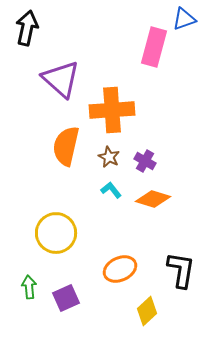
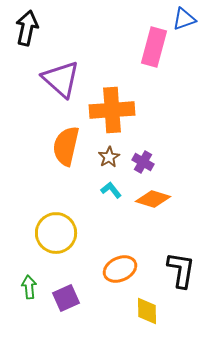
brown star: rotated 15 degrees clockwise
purple cross: moved 2 px left, 1 px down
yellow diamond: rotated 48 degrees counterclockwise
